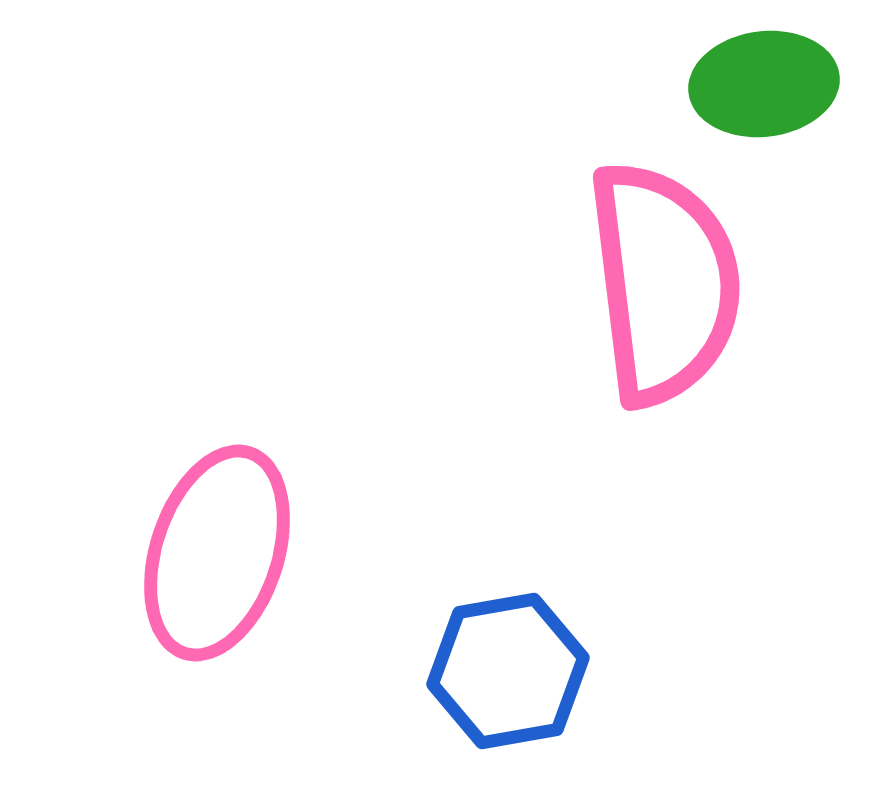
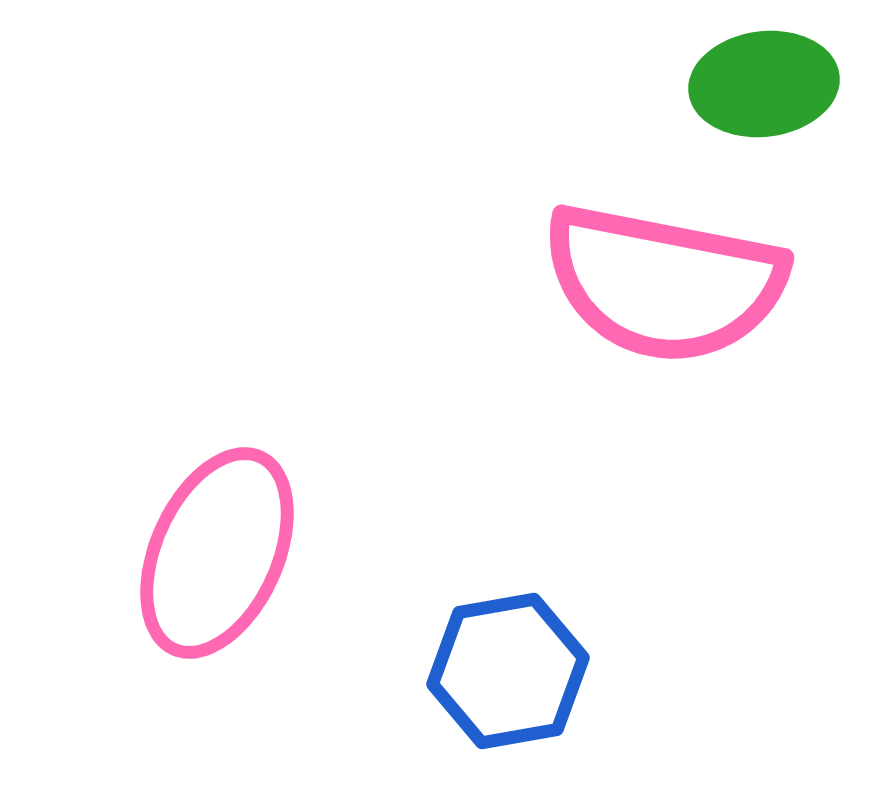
pink semicircle: rotated 108 degrees clockwise
pink ellipse: rotated 6 degrees clockwise
